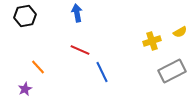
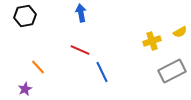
blue arrow: moved 4 px right
